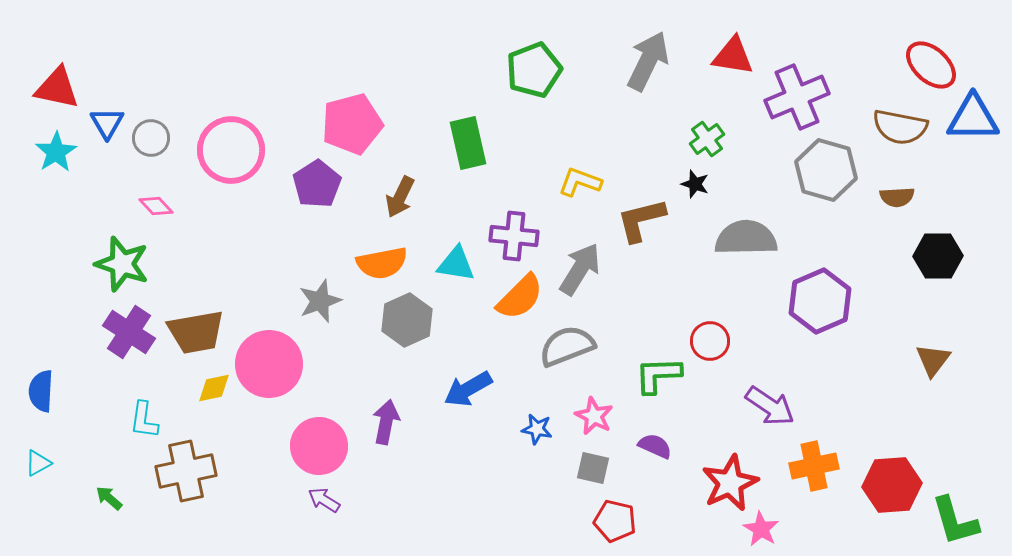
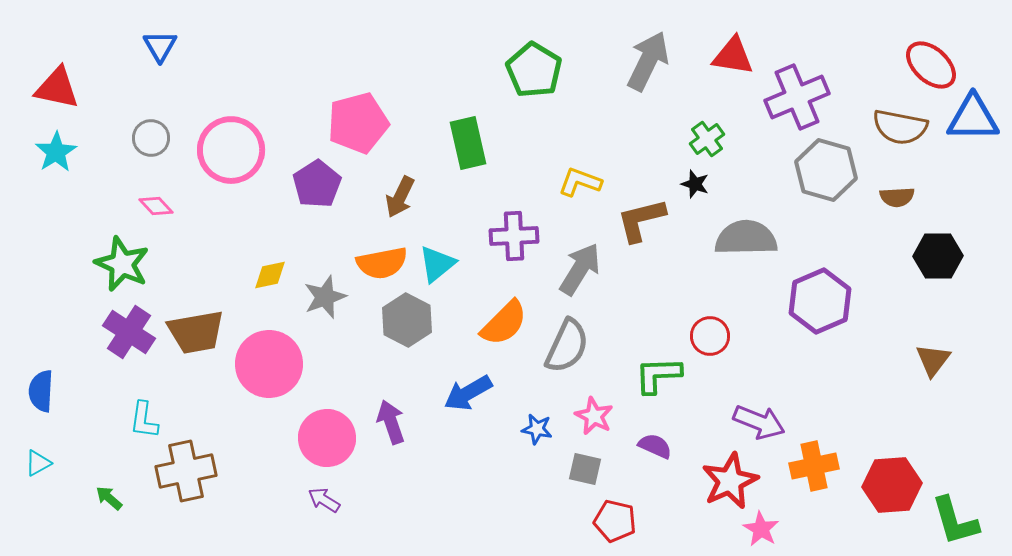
green pentagon at (534, 70): rotated 20 degrees counterclockwise
blue triangle at (107, 123): moved 53 px right, 77 px up
pink pentagon at (352, 124): moved 6 px right, 1 px up
purple cross at (514, 236): rotated 9 degrees counterclockwise
green star at (122, 264): rotated 6 degrees clockwise
cyan triangle at (456, 264): moved 19 px left; rotated 48 degrees counterclockwise
orange semicircle at (520, 297): moved 16 px left, 26 px down
gray star at (320, 301): moved 5 px right, 4 px up
gray hexagon at (407, 320): rotated 9 degrees counterclockwise
red circle at (710, 341): moved 5 px up
gray semicircle at (567, 346): rotated 136 degrees clockwise
yellow diamond at (214, 388): moved 56 px right, 113 px up
blue arrow at (468, 389): moved 4 px down
purple arrow at (770, 406): moved 11 px left, 16 px down; rotated 12 degrees counterclockwise
purple arrow at (386, 422): moved 5 px right; rotated 30 degrees counterclockwise
pink circle at (319, 446): moved 8 px right, 8 px up
gray square at (593, 468): moved 8 px left, 1 px down
red star at (730, 483): moved 2 px up
